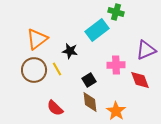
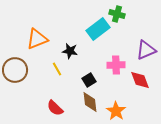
green cross: moved 1 px right, 2 px down
cyan rectangle: moved 1 px right, 1 px up
orange triangle: rotated 15 degrees clockwise
brown circle: moved 19 px left
